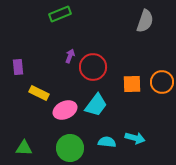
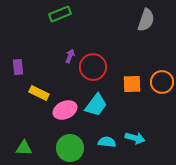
gray semicircle: moved 1 px right, 1 px up
